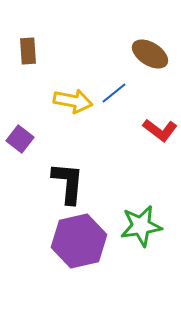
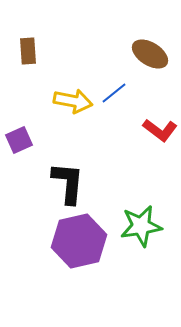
purple square: moved 1 px left, 1 px down; rotated 28 degrees clockwise
